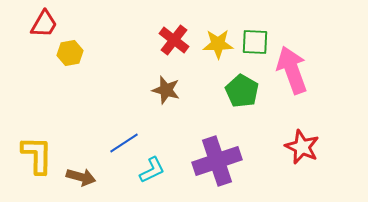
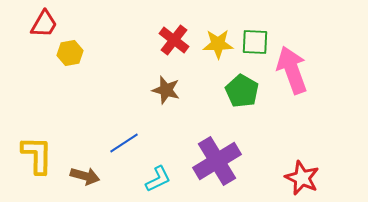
red star: moved 31 px down
purple cross: rotated 12 degrees counterclockwise
cyan L-shape: moved 6 px right, 9 px down
brown arrow: moved 4 px right, 1 px up
